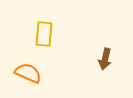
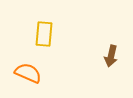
brown arrow: moved 6 px right, 3 px up
